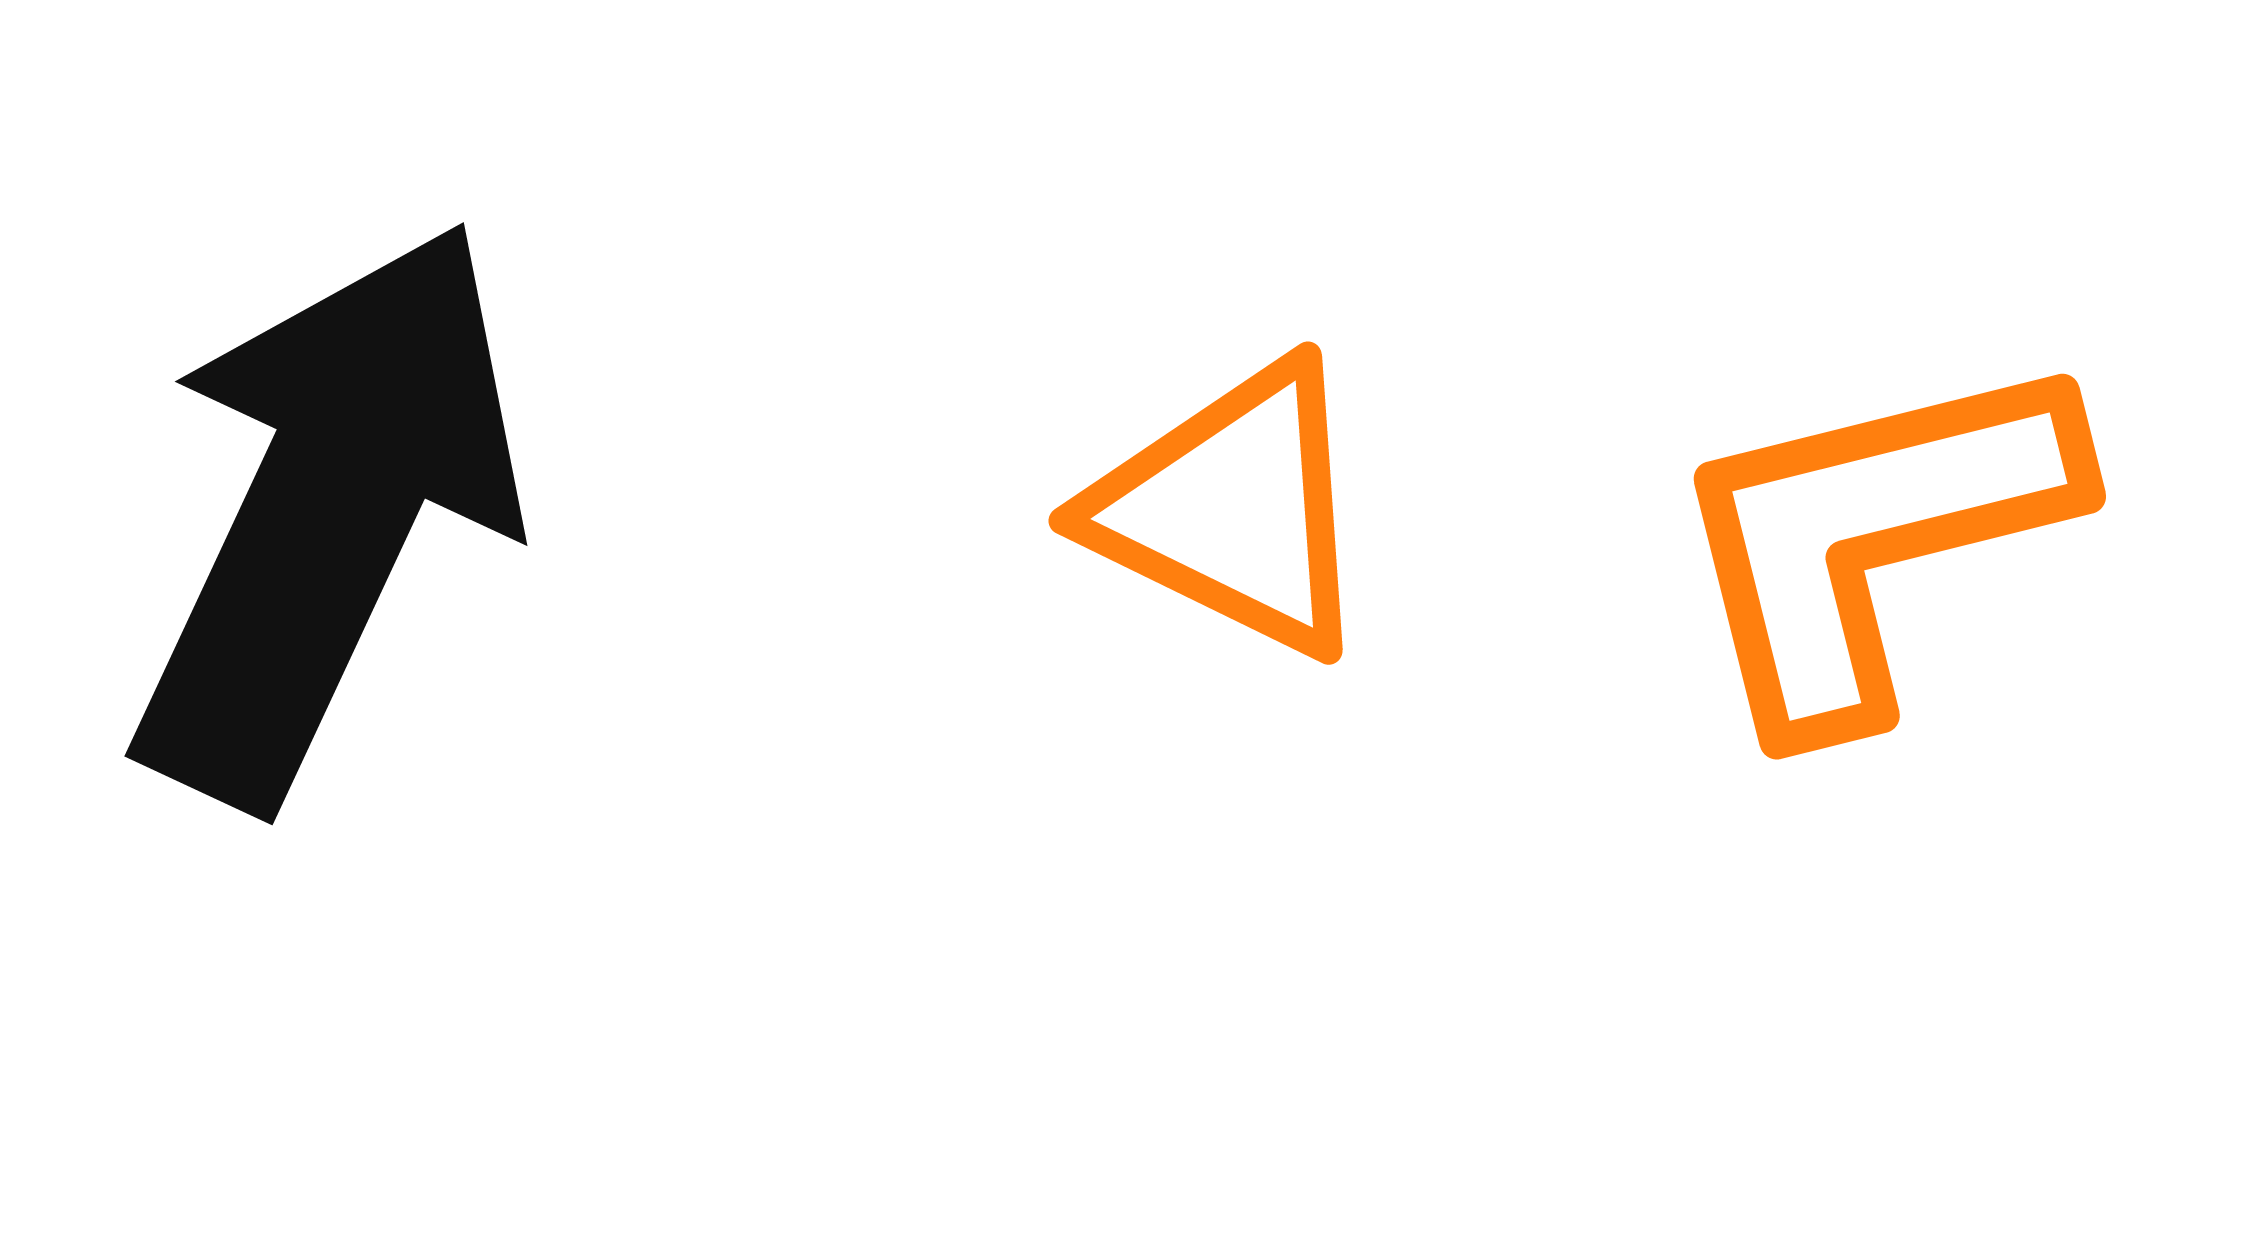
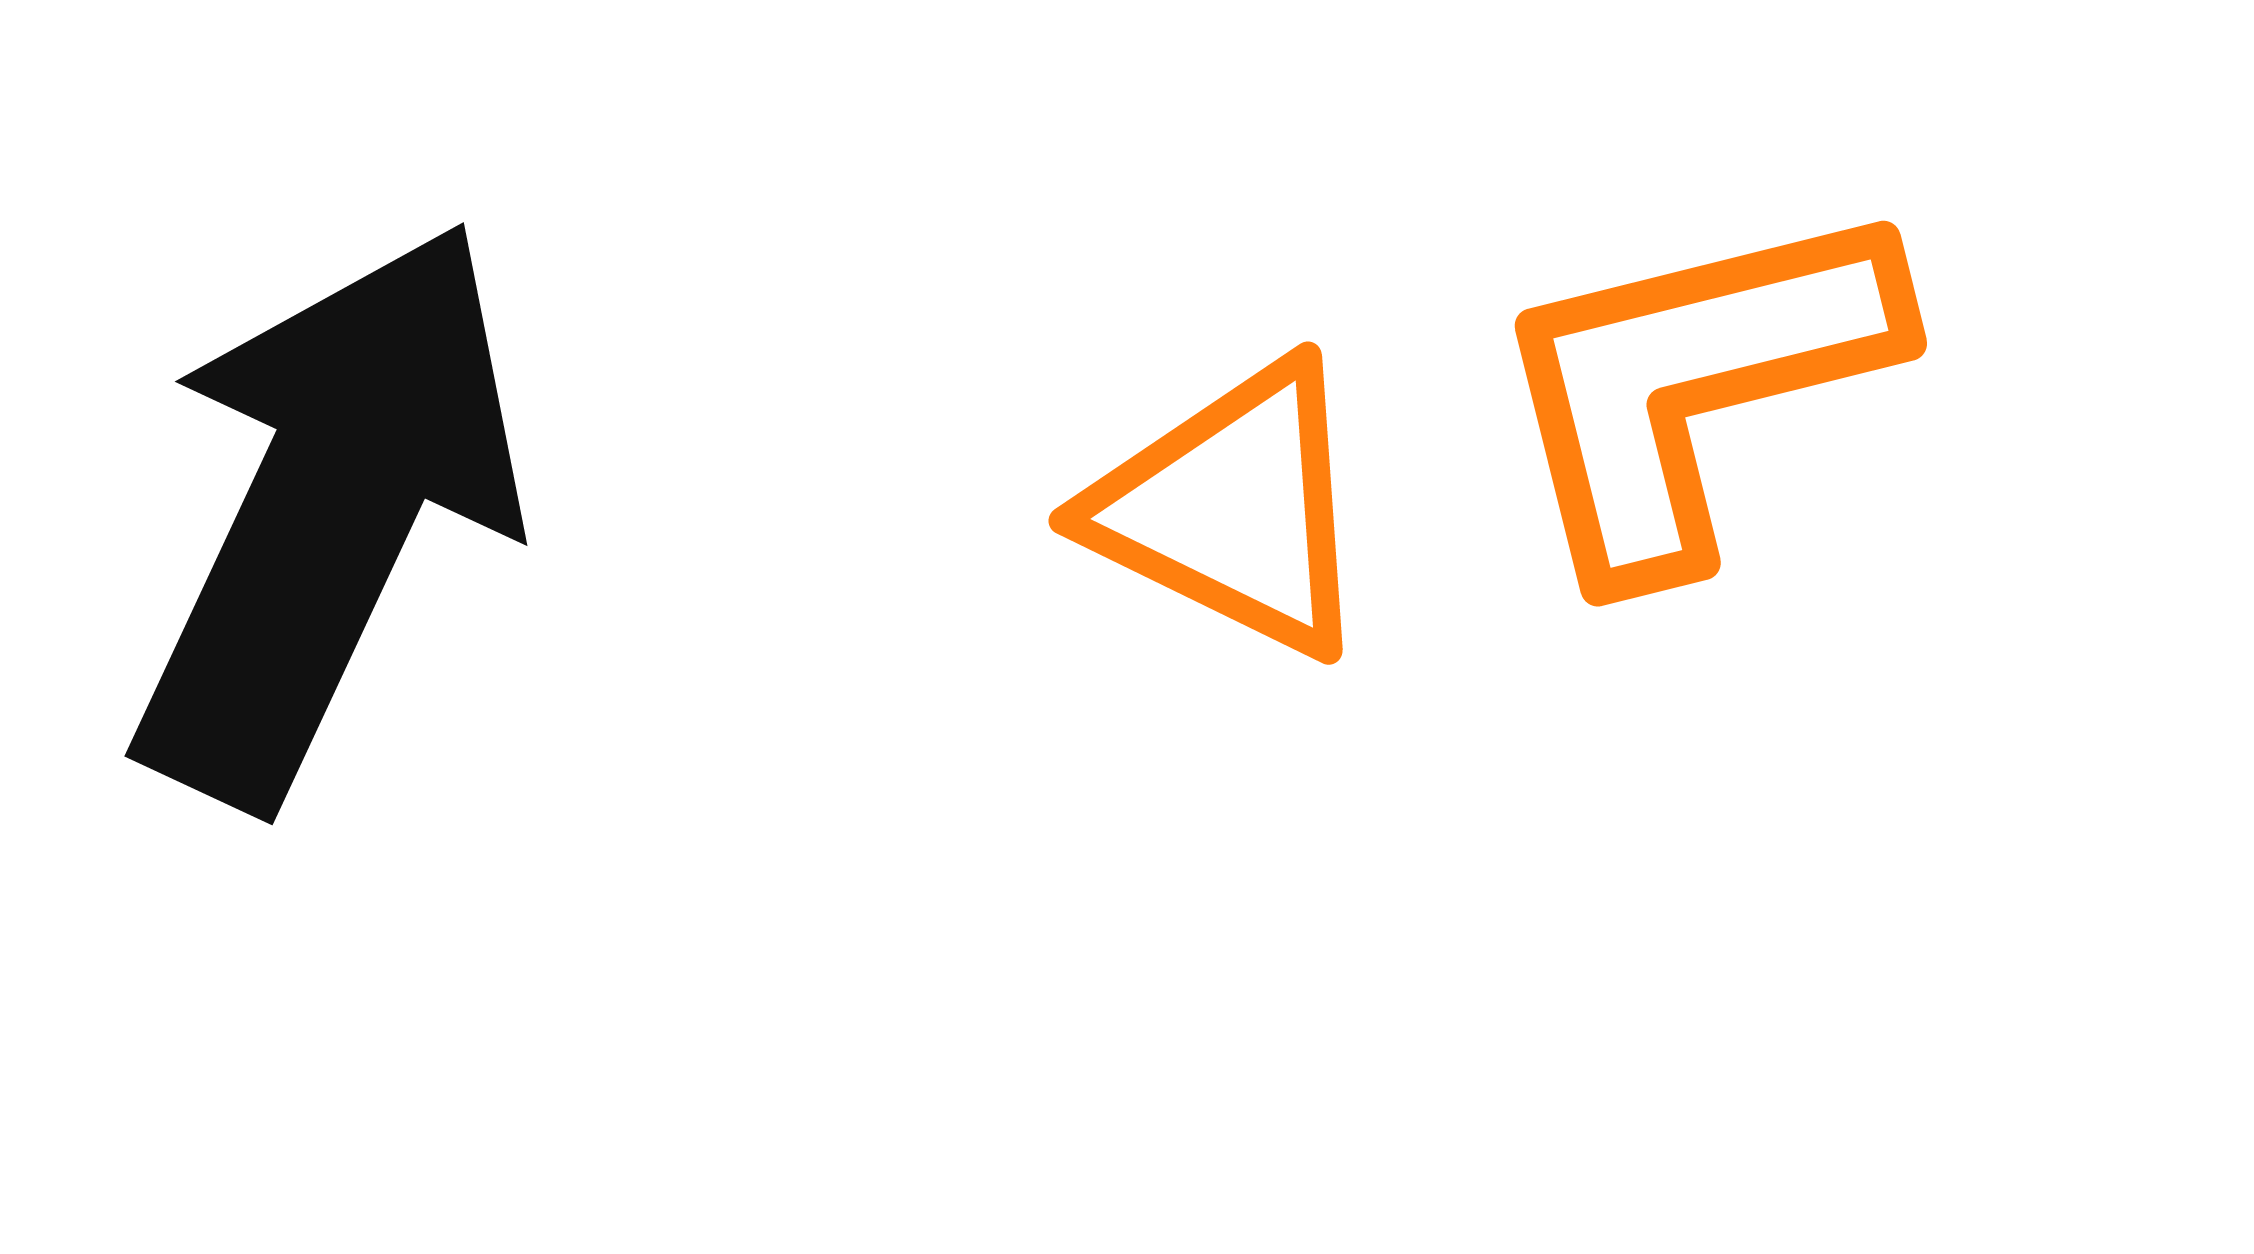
orange L-shape: moved 179 px left, 153 px up
